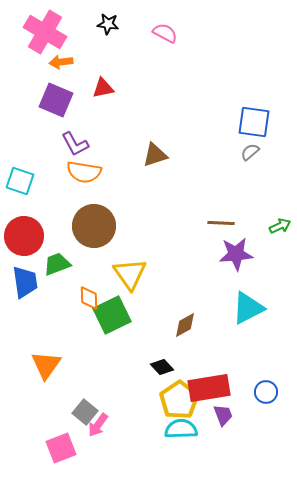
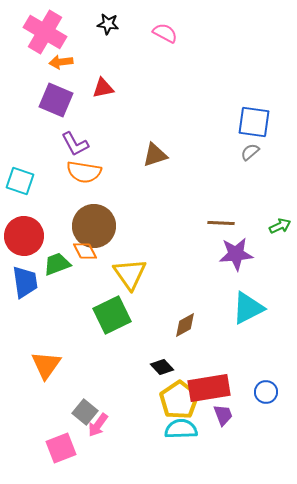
orange diamond: moved 4 px left, 47 px up; rotated 25 degrees counterclockwise
